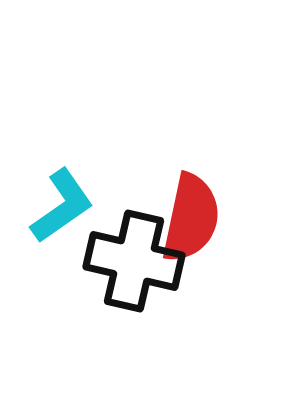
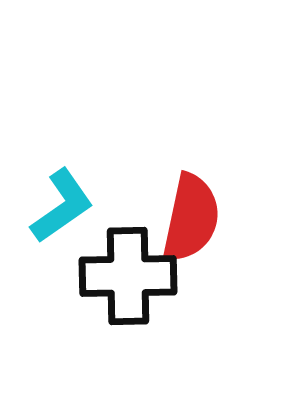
black cross: moved 6 px left, 15 px down; rotated 14 degrees counterclockwise
